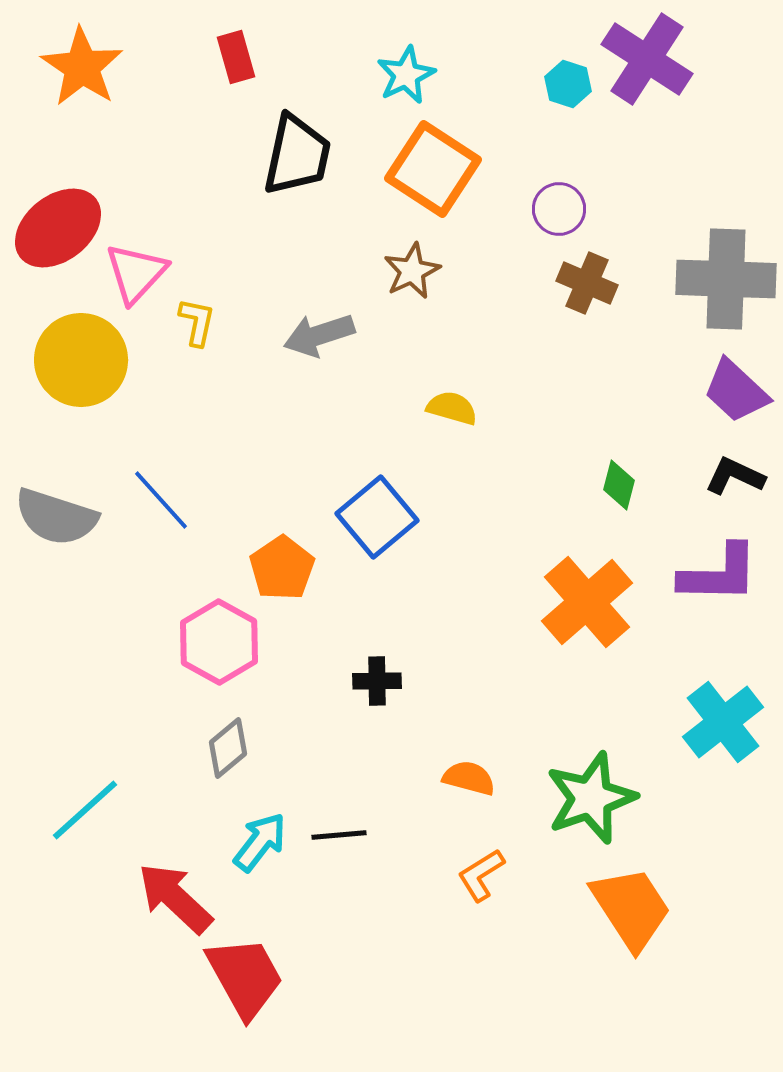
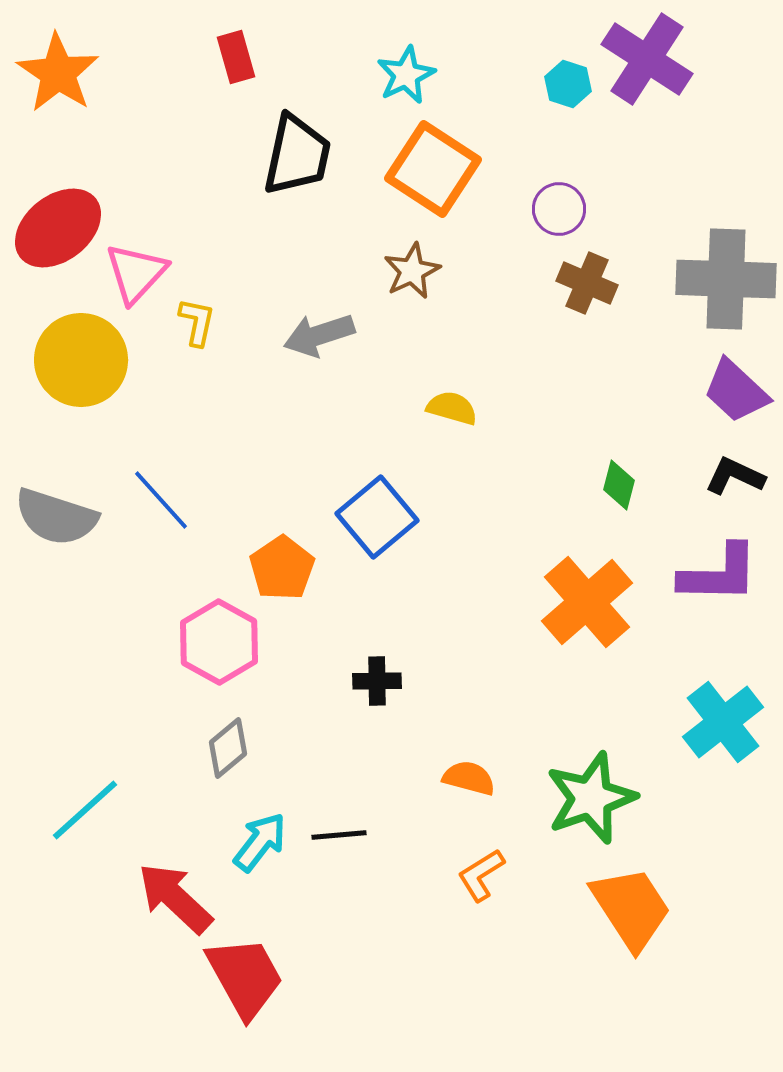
orange star: moved 24 px left, 6 px down
